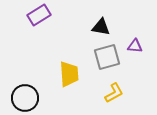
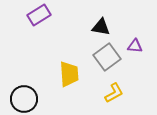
gray square: rotated 20 degrees counterclockwise
black circle: moved 1 px left, 1 px down
